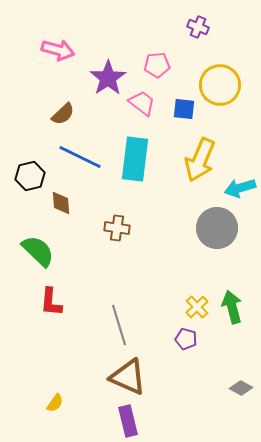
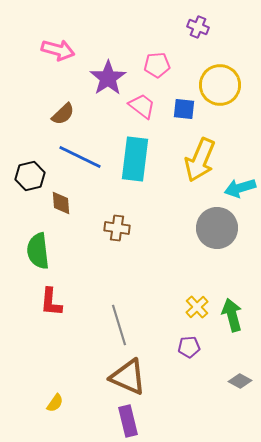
pink trapezoid: moved 3 px down
green semicircle: rotated 141 degrees counterclockwise
green arrow: moved 8 px down
purple pentagon: moved 3 px right, 8 px down; rotated 20 degrees counterclockwise
gray diamond: moved 1 px left, 7 px up
